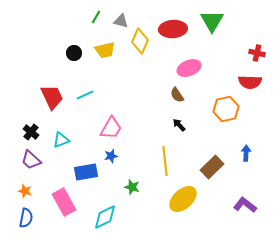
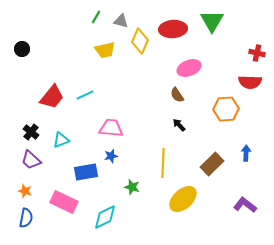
black circle: moved 52 px left, 4 px up
red trapezoid: rotated 64 degrees clockwise
orange hexagon: rotated 10 degrees clockwise
pink trapezoid: rotated 115 degrees counterclockwise
yellow line: moved 2 px left, 2 px down; rotated 8 degrees clockwise
brown rectangle: moved 3 px up
pink rectangle: rotated 36 degrees counterclockwise
